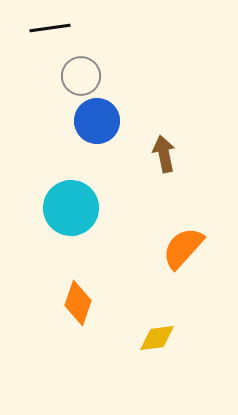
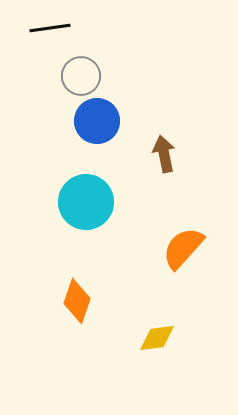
cyan circle: moved 15 px right, 6 px up
orange diamond: moved 1 px left, 2 px up
